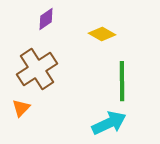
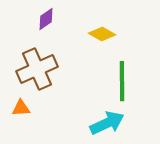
brown cross: rotated 9 degrees clockwise
orange triangle: rotated 42 degrees clockwise
cyan arrow: moved 2 px left
